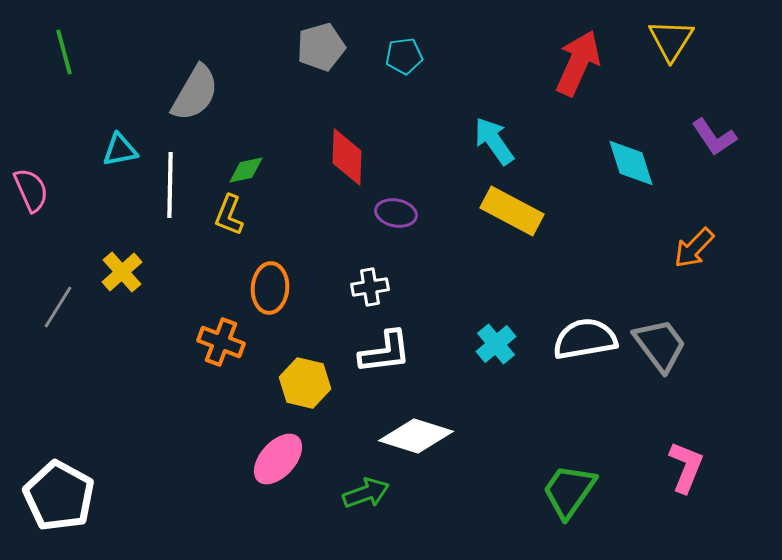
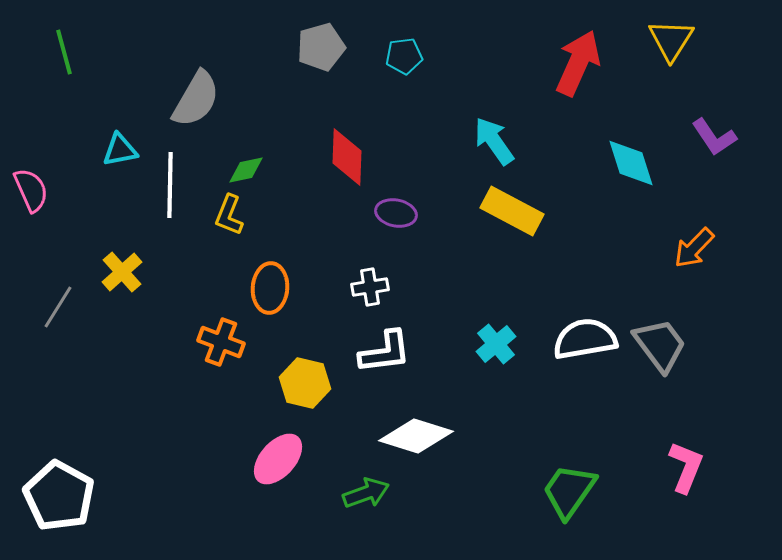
gray semicircle: moved 1 px right, 6 px down
